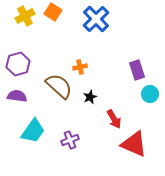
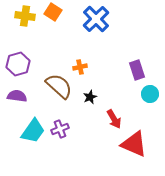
yellow cross: rotated 36 degrees clockwise
purple cross: moved 10 px left, 11 px up
